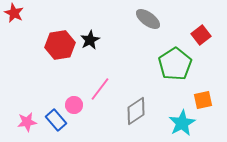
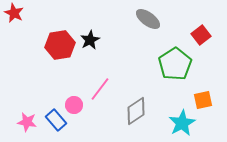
pink star: rotated 18 degrees clockwise
